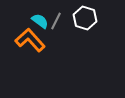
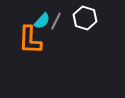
cyan semicircle: moved 2 px right; rotated 96 degrees clockwise
orange L-shape: rotated 136 degrees counterclockwise
